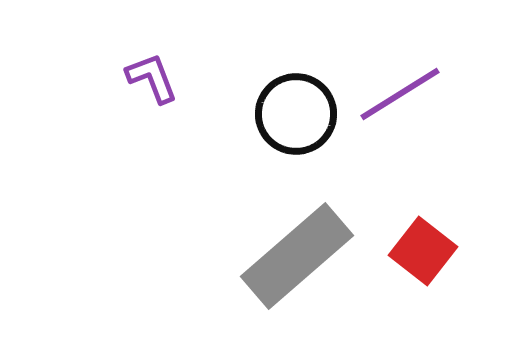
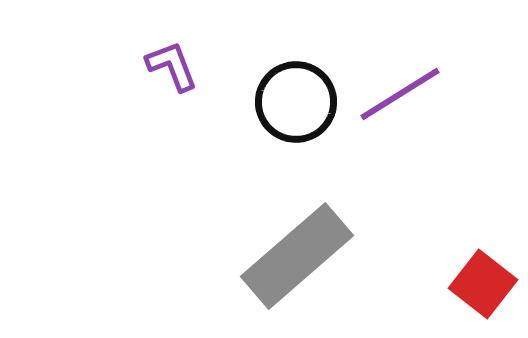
purple L-shape: moved 20 px right, 12 px up
black circle: moved 12 px up
red square: moved 60 px right, 33 px down
